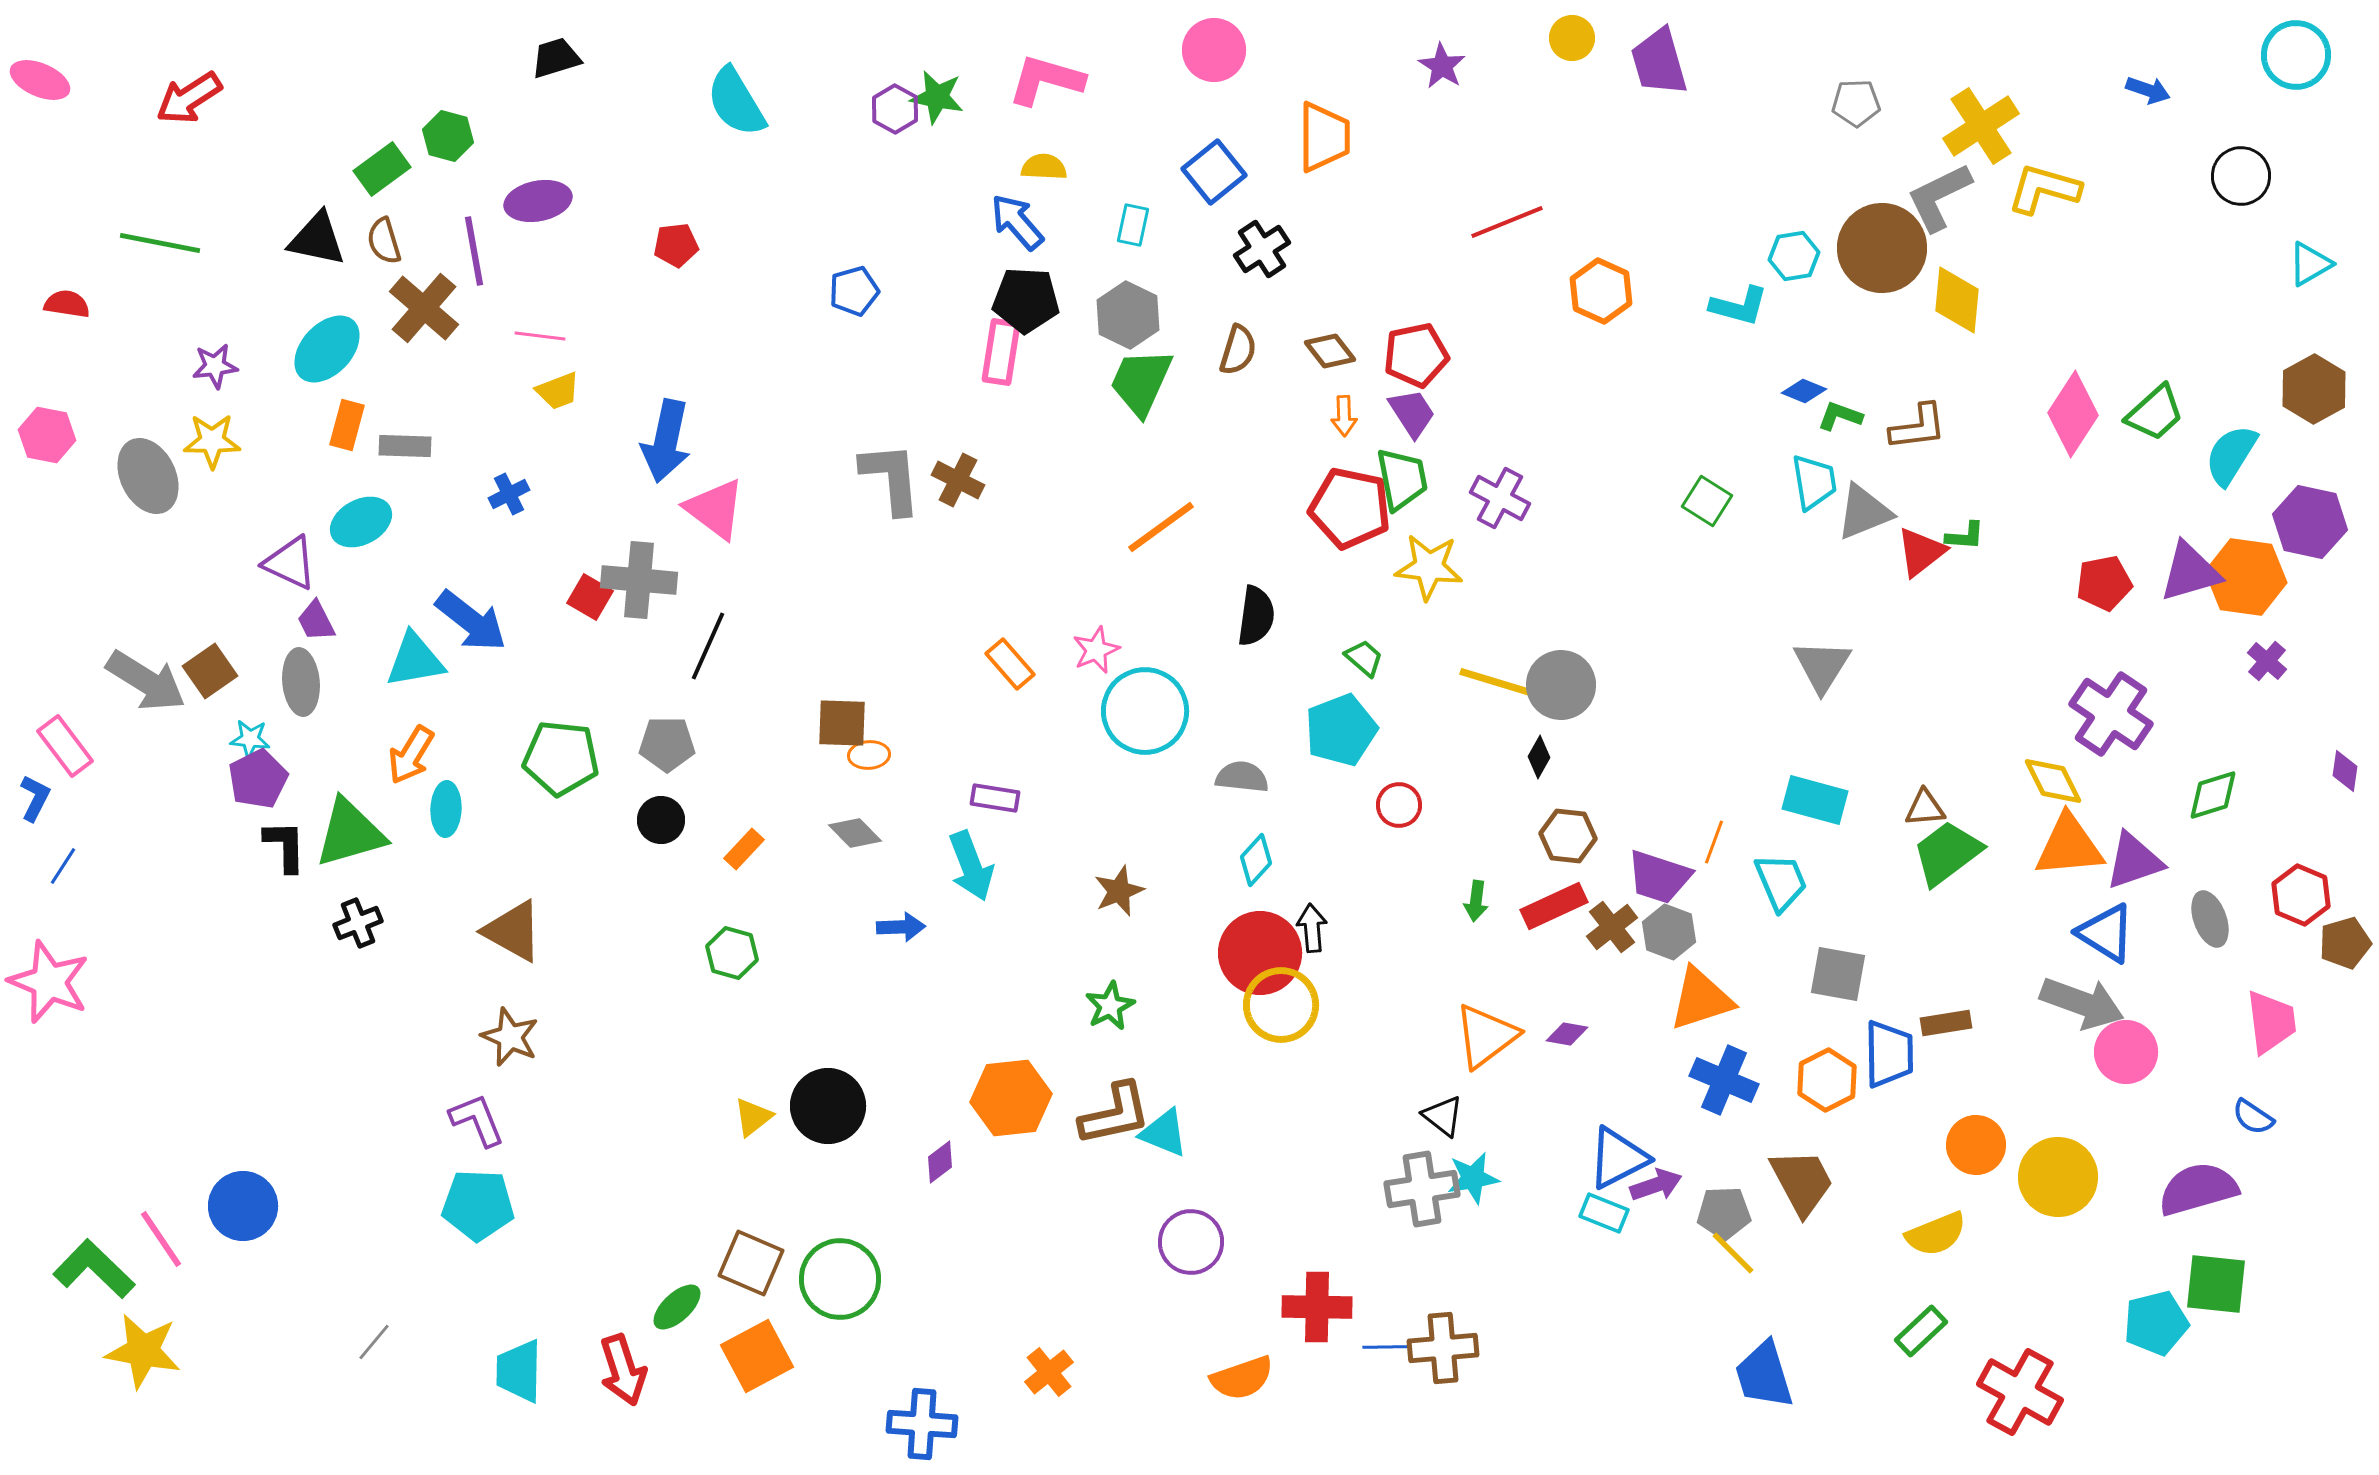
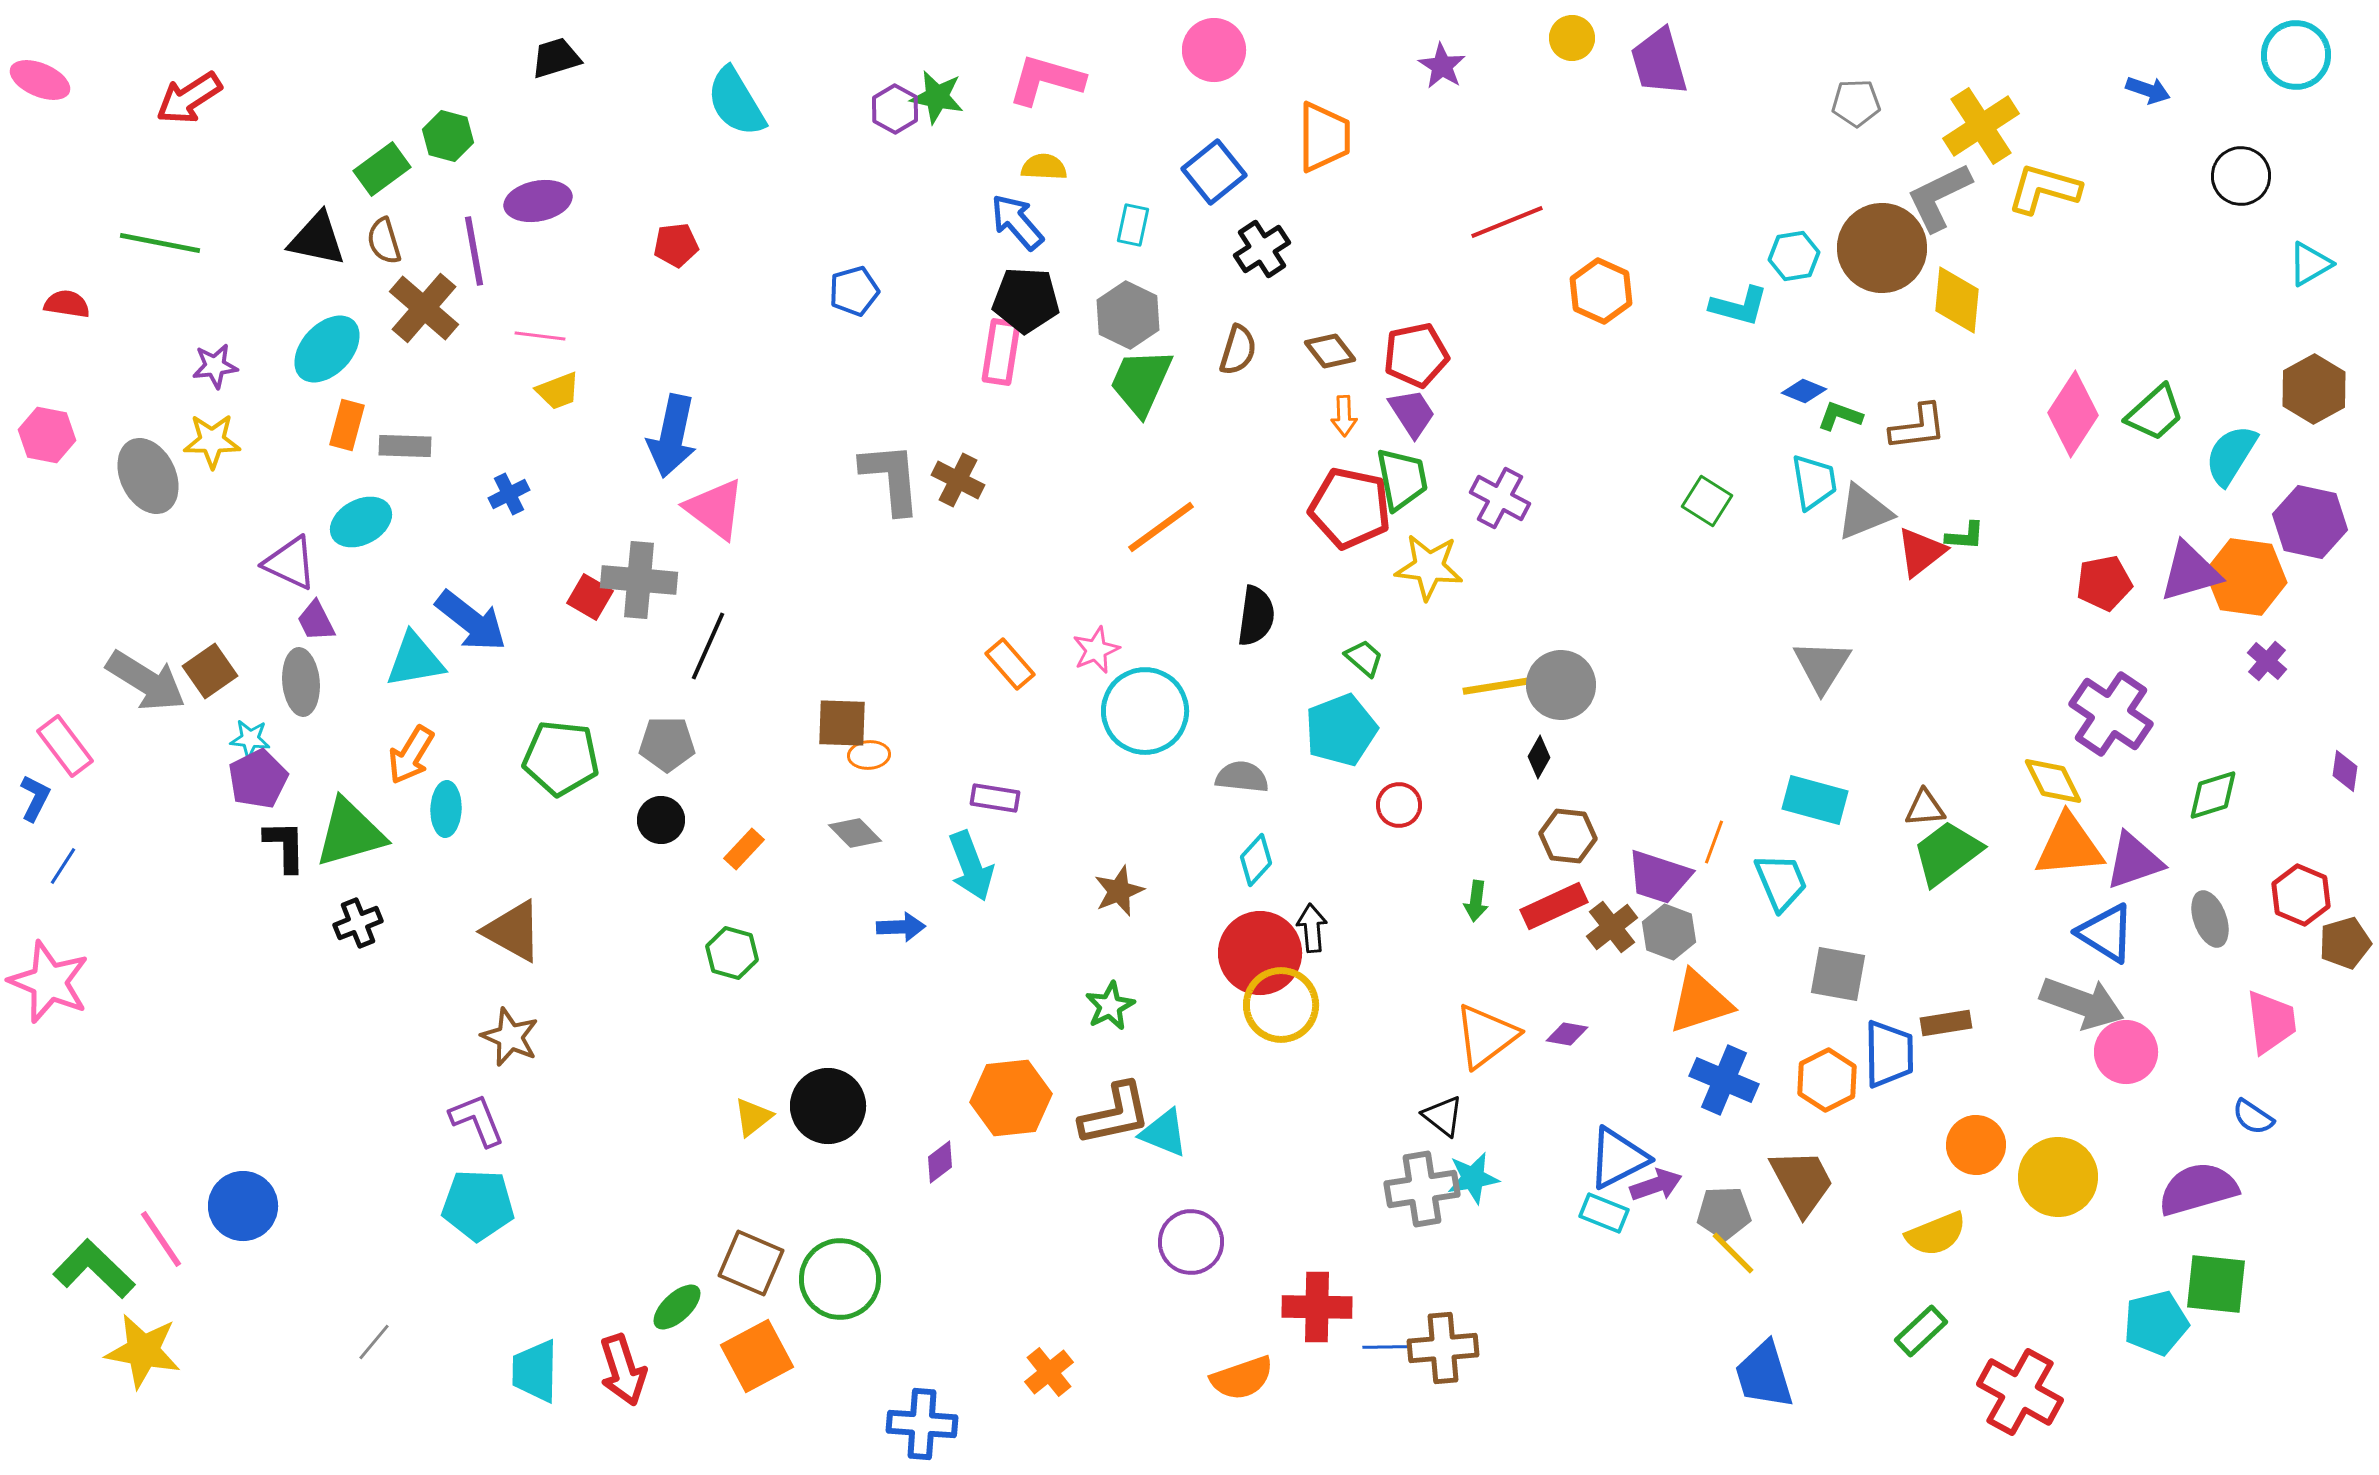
blue arrow at (666, 441): moved 6 px right, 5 px up
yellow line at (1499, 683): moved 4 px right, 2 px down; rotated 26 degrees counterclockwise
orange triangle at (1701, 999): moved 1 px left, 3 px down
cyan trapezoid at (519, 1371): moved 16 px right
